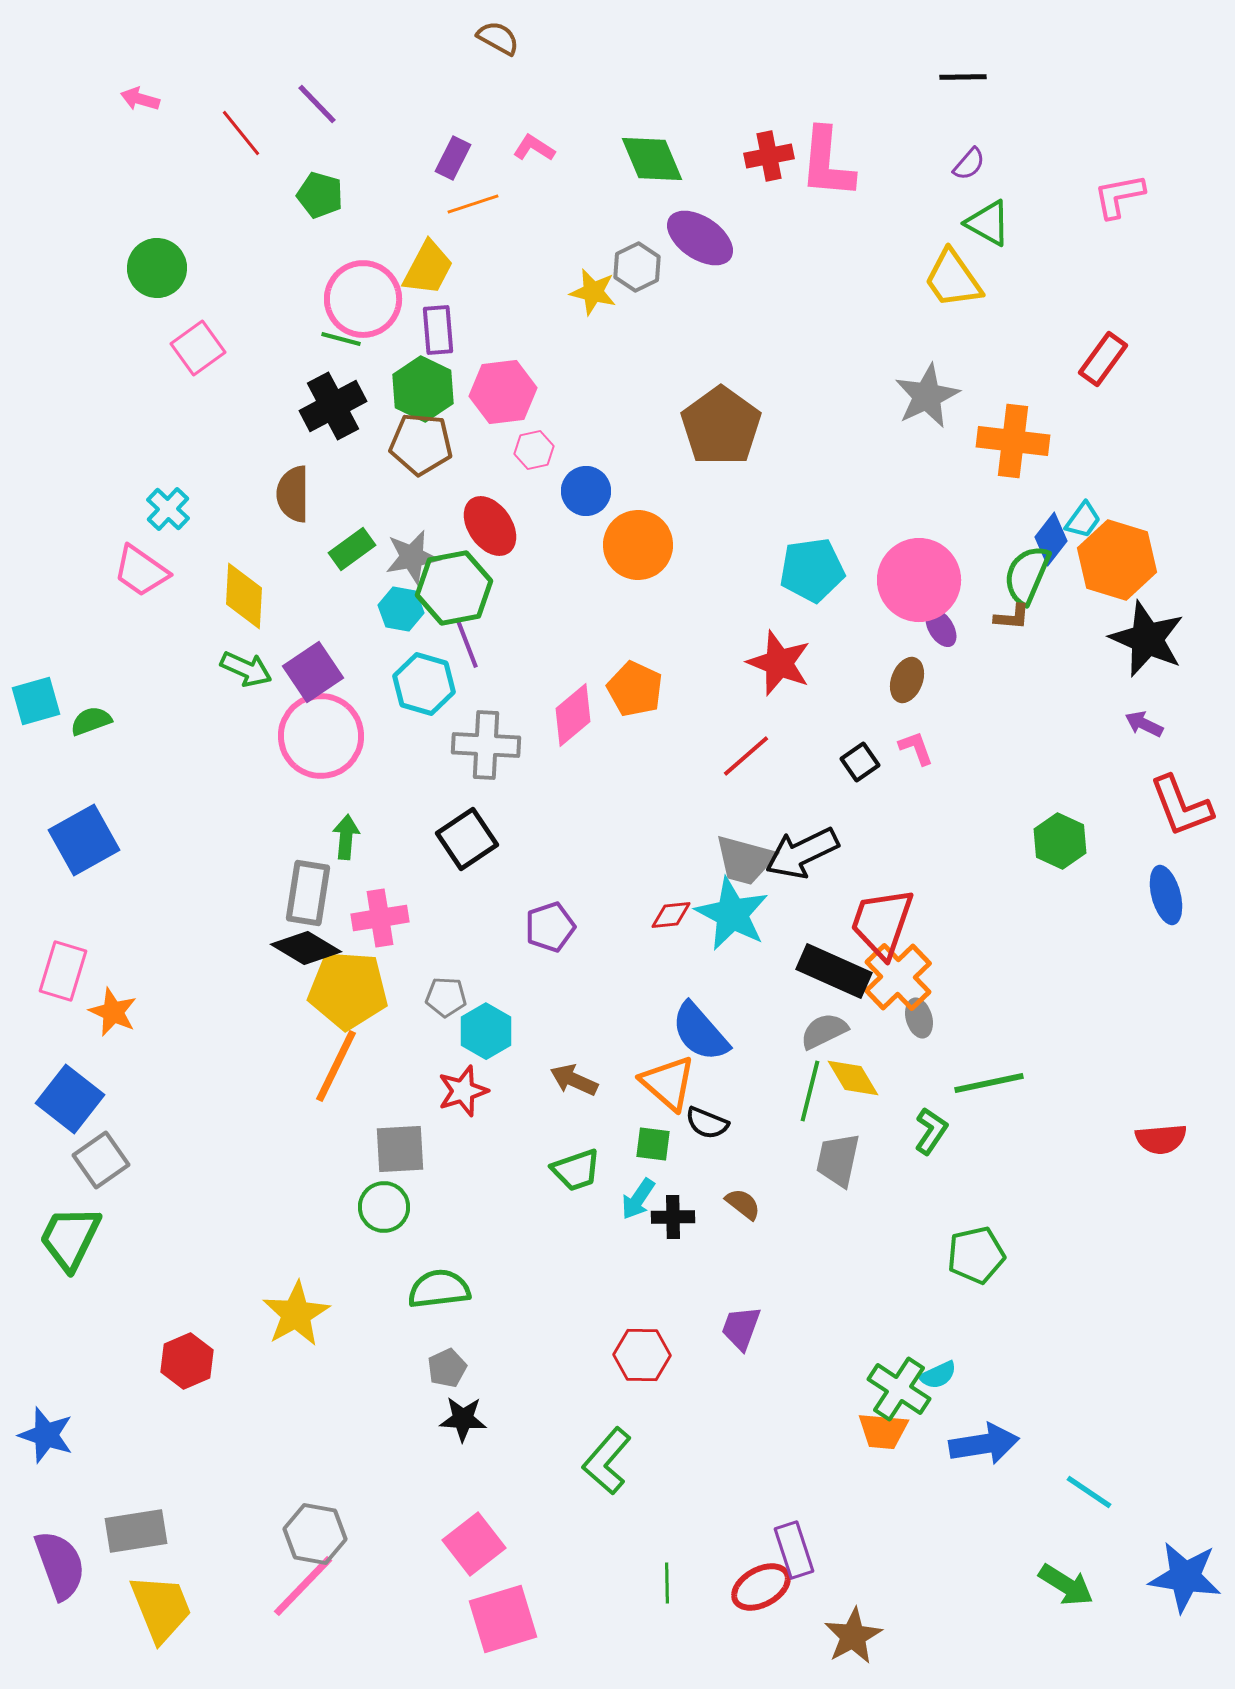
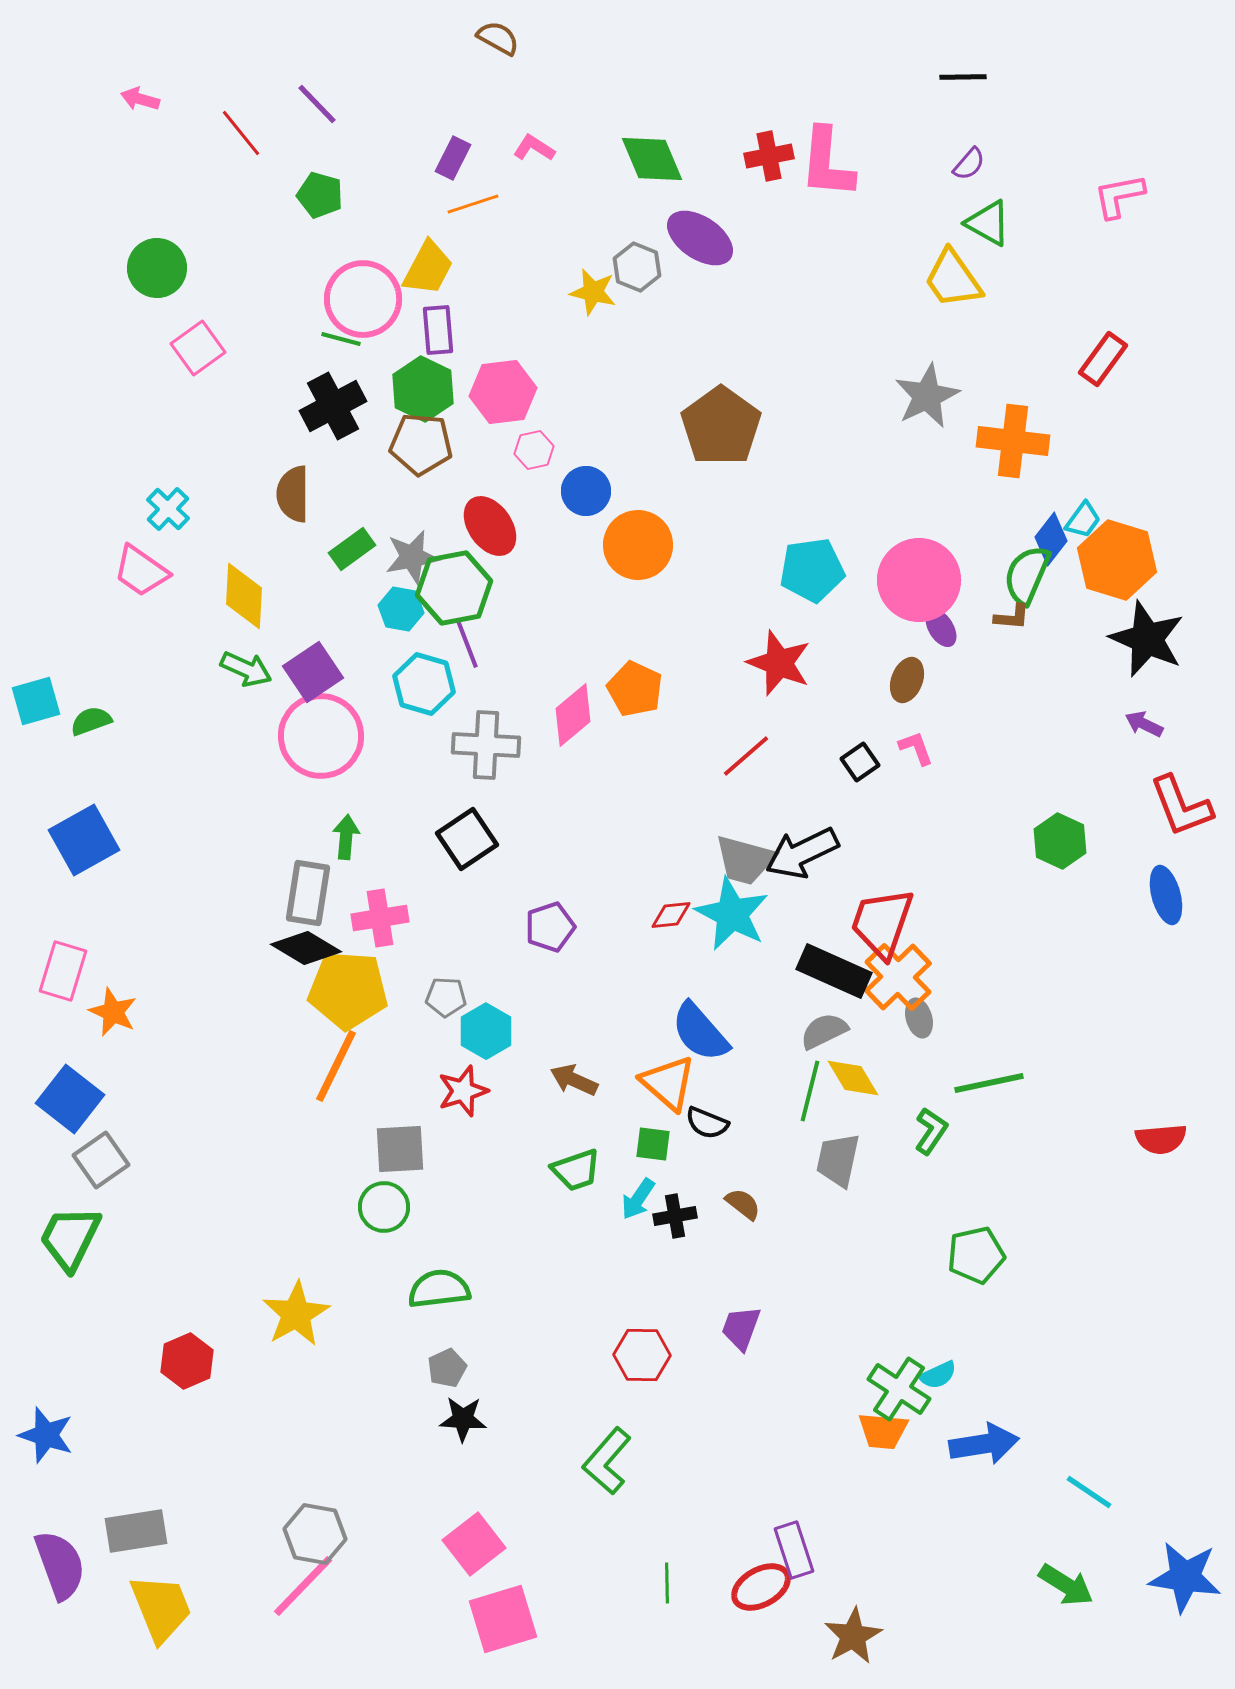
gray hexagon at (637, 267): rotated 12 degrees counterclockwise
black cross at (673, 1217): moved 2 px right, 1 px up; rotated 9 degrees counterclockwise
